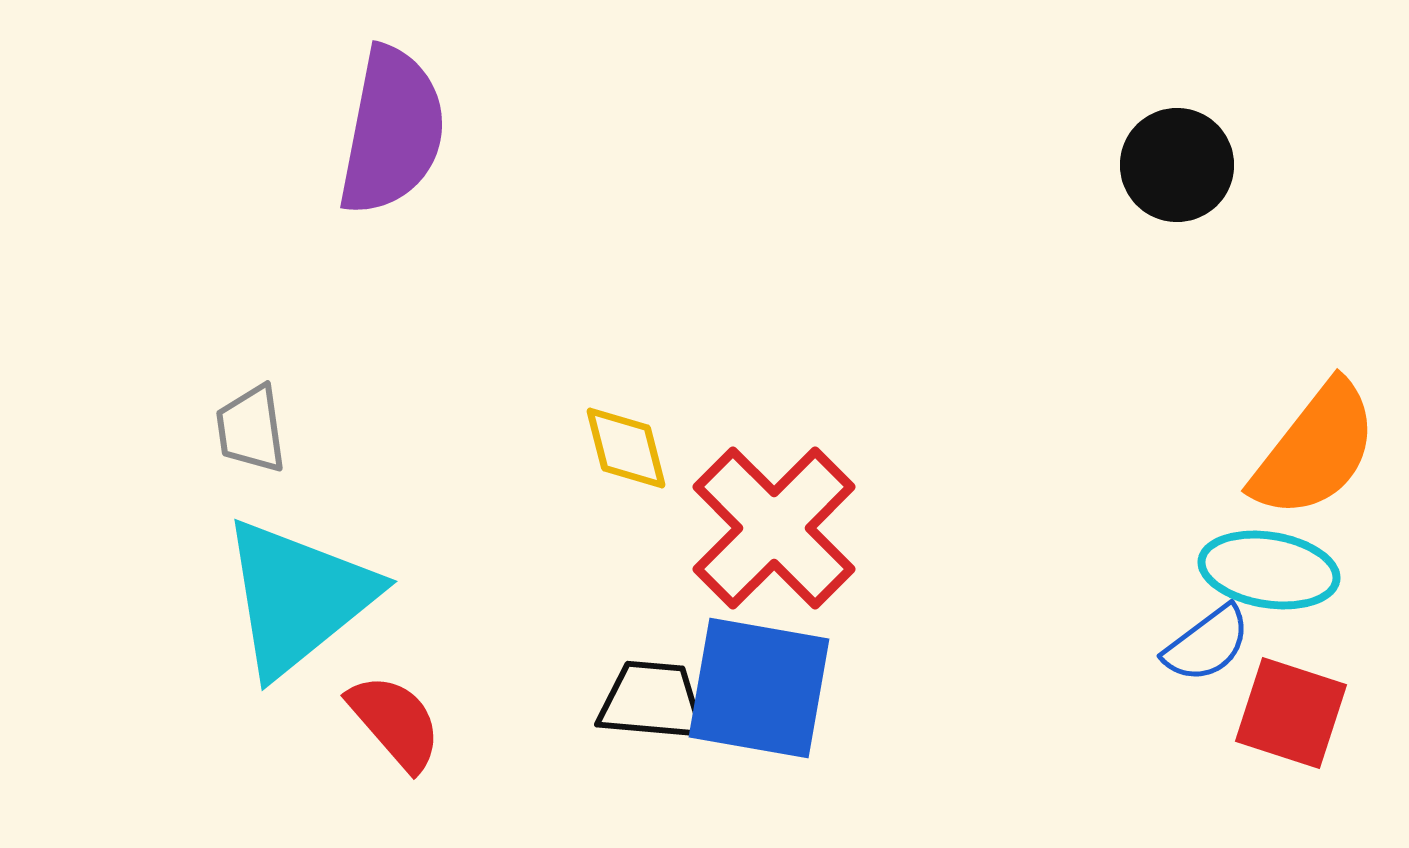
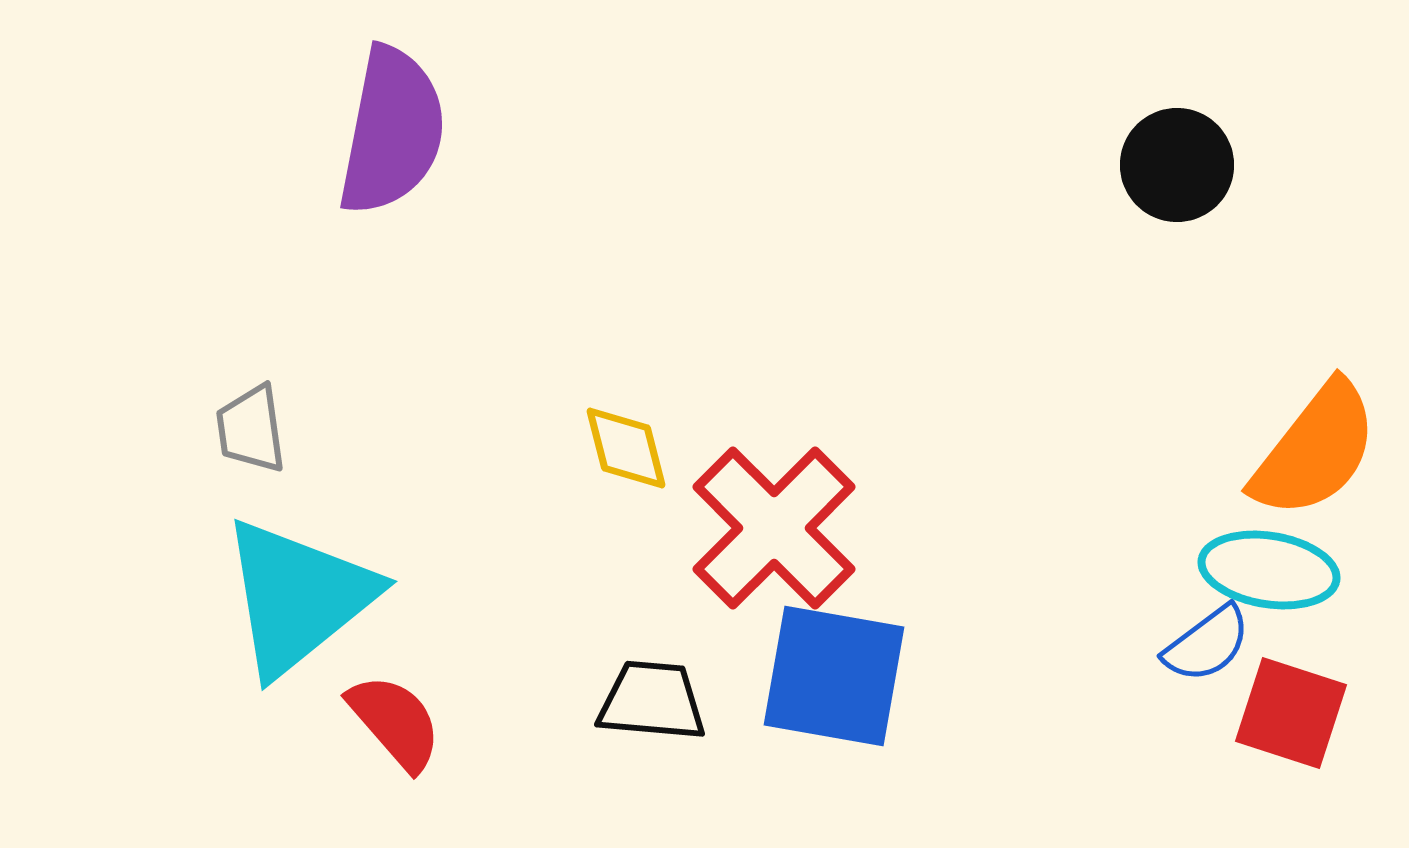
blue square: moved 75 px right, 12 px up
